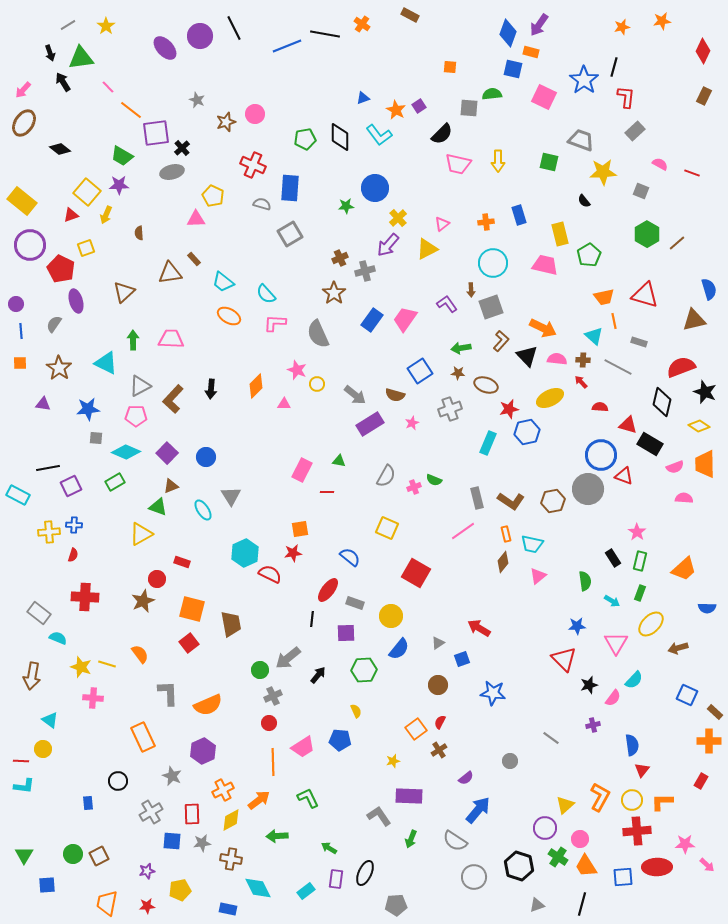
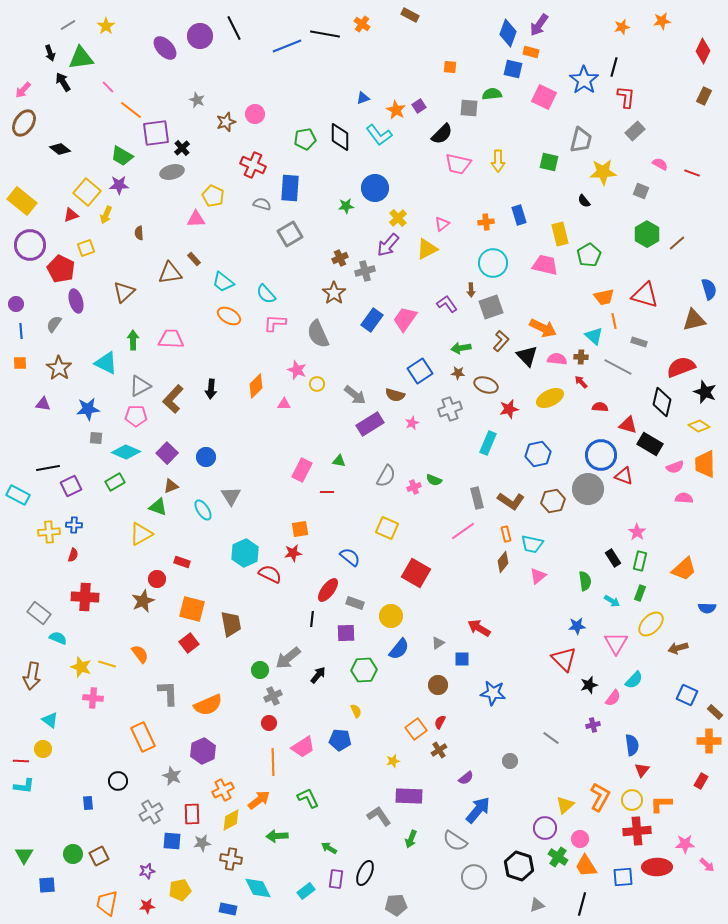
gray trapezoid at (581, 140): rotated 84 degrees clockwise
brown cross at (583, 360): moved 2 px left, 3 px up
blue hexagon at (527, 432): moved 11 px right, 22 px down
blue square at (462, 659): rotated 21 degrees clockwise
orange L-shape at (662, 802): moved 1 px left, 2 px down
